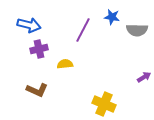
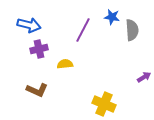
gray semicircle: moved 5 px left; rotated 95 degrees counterclockwise
